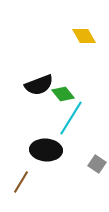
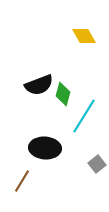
green diamond: rotated 55 degrees clockwise
cyan line: moved 13 px right, 2 px up
black ellipse: moved 1 px left, 2 px up
gray square: rotated 18 degrees clockwise
brown line: moved 1 px right, 1 px up
